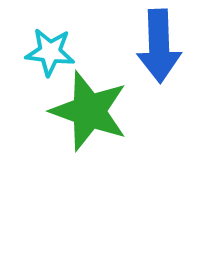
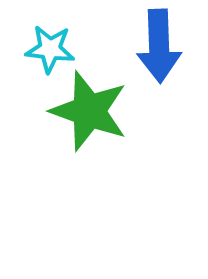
cyan star: moved 3 px up
